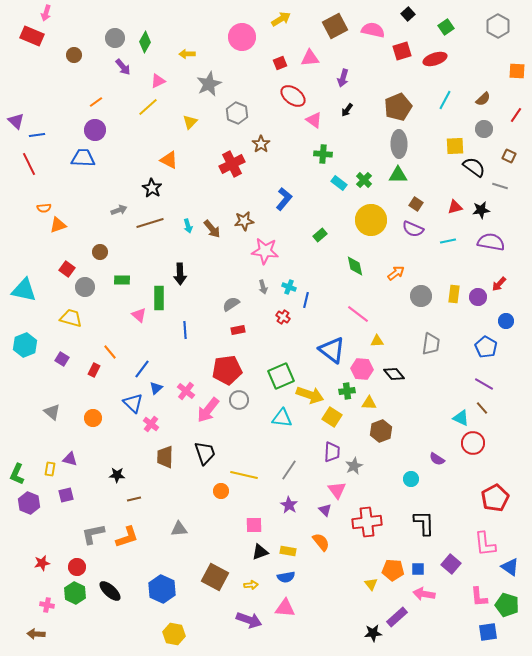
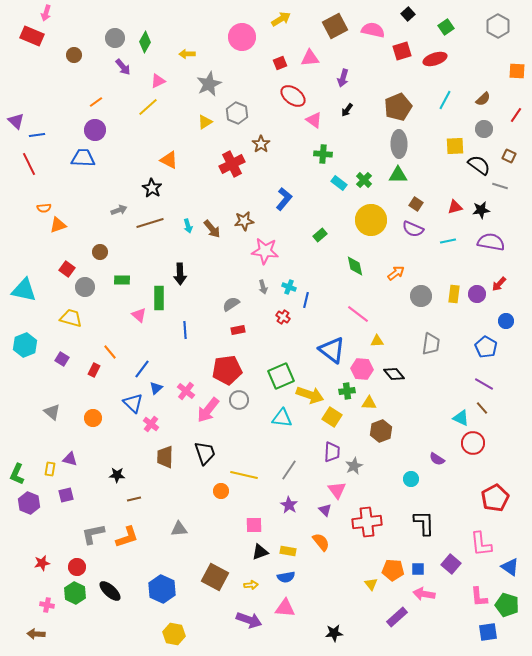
yellow triangle at (190, 122): moved 15 px right; rotated 14 degrees clockwise
black semicircle at (474, 167): moved 5 px right, 2 px up
purple circle at (478, 297): moved 1 px left, 3 px up
pink L-shape at (485, 544): moved 4 px left
black star at (373, 633): moved 39 px left
